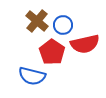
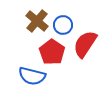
red semicircle: rotated 136 degrees clockwise
